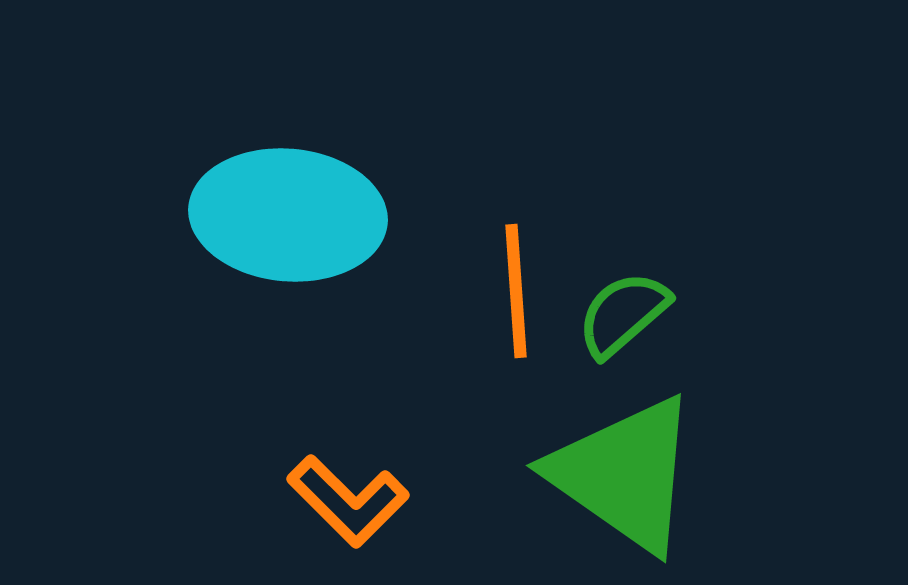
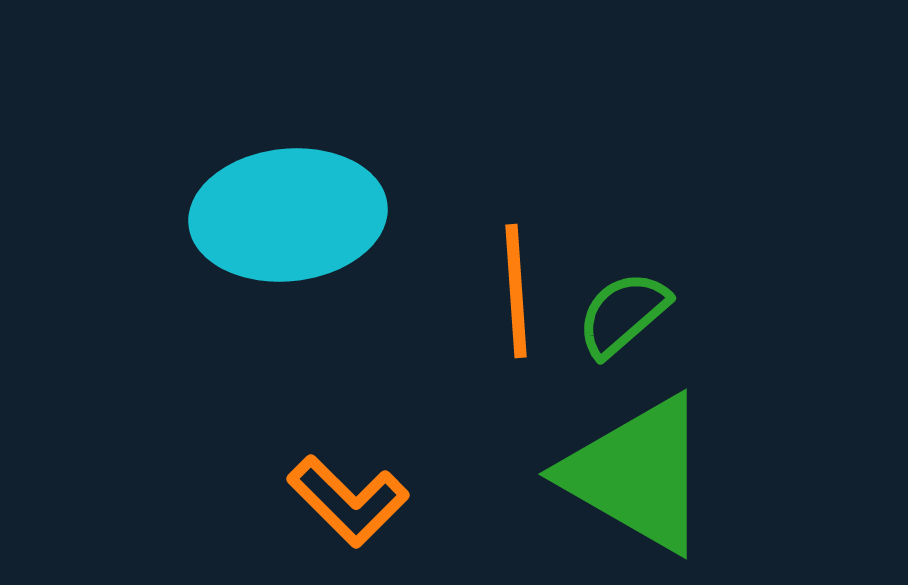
cyan ellipse: rotated 11 degrees counterclockwise
green triangle: moved 13 px right; rotated 5 degrees counterclockwise
